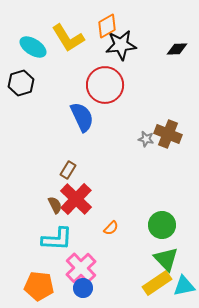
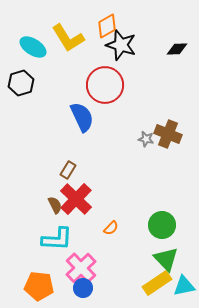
black star: rotated 24 degrees clockwise
